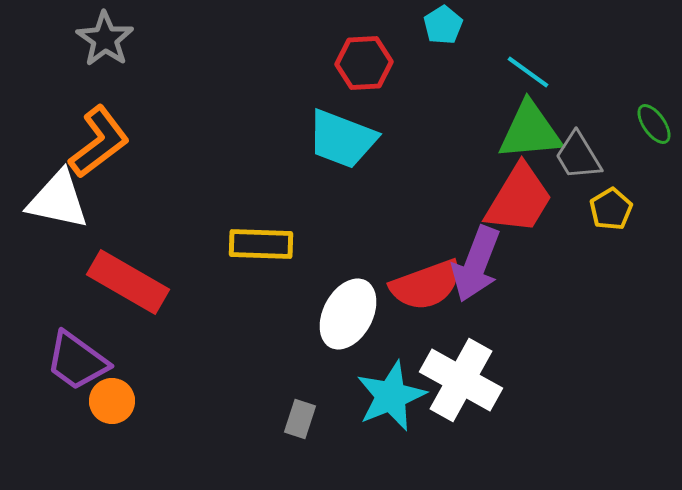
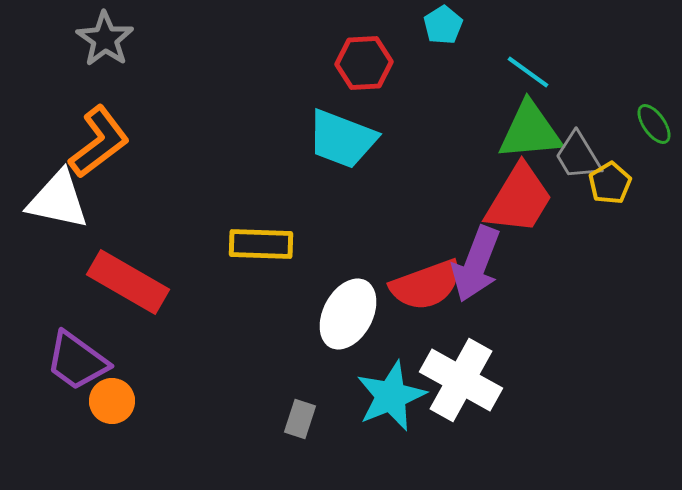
yellow pentagon: moved 1 px left, 26 px up
